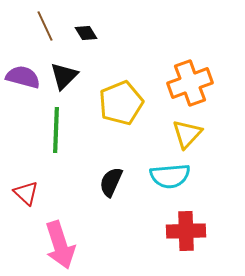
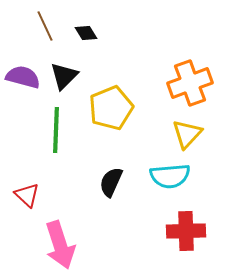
yellow pentagon: moved 10 px left, 5 px down
red triangle: moved 1 px right, 2 px down
